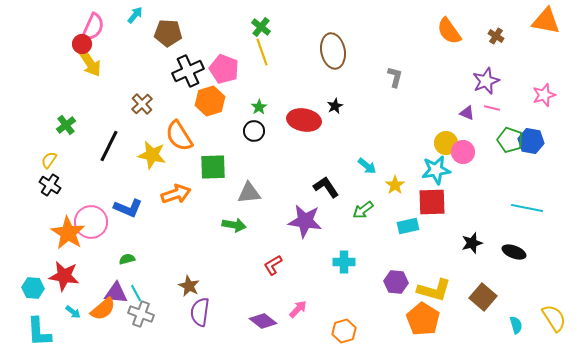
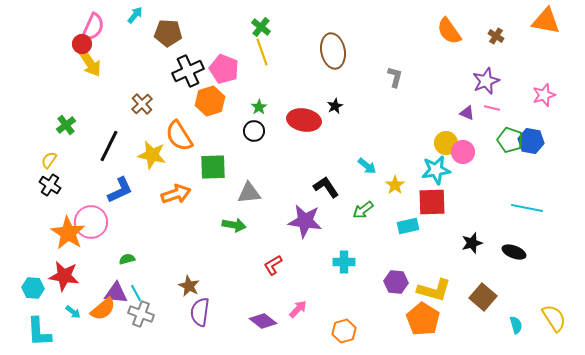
blue L-shape at (128, 208): moved 8 px left, 18 px up; rotated 48 degrees counterclockwise
